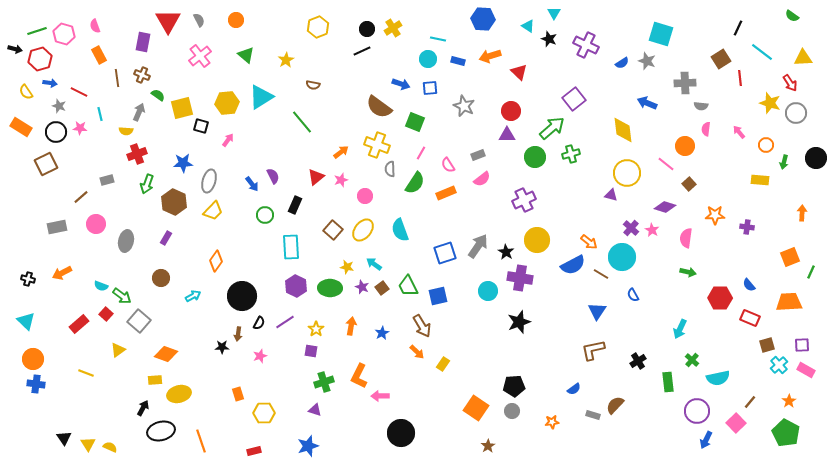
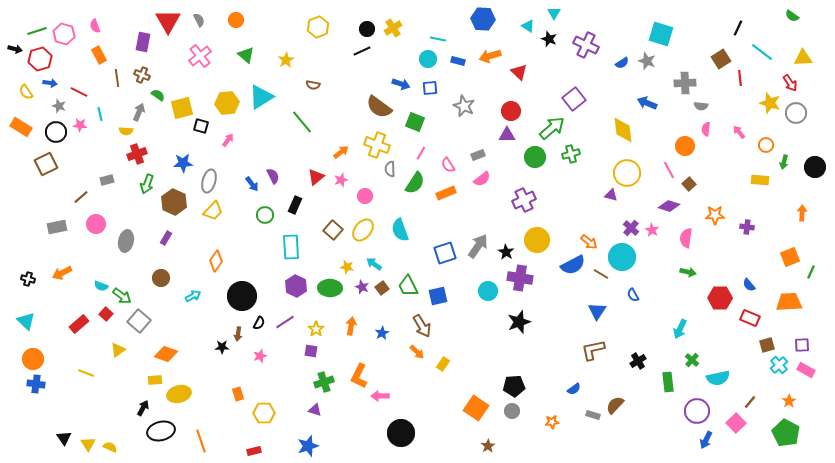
pink star at (80, 128): moved 3 px up
black circle at (816, 158): moved 1 px left, 9 px down
pink line at (666, 164): moved 3 px right, 6 px down; rotated 24 degrees clockwise
purple diamond at (665, 207): moved 4 px right, 1 px up
